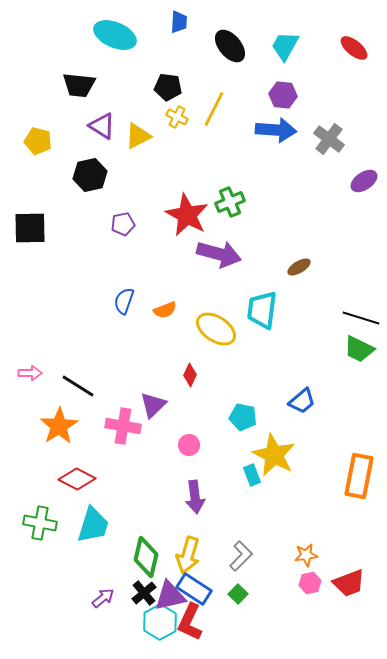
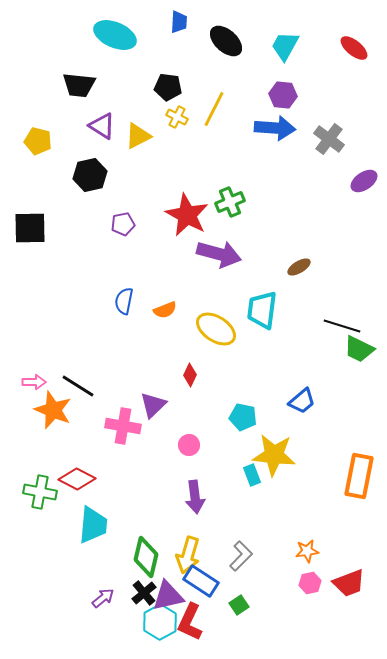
black ellipse at (230, 46): moved 4 px left, 5 px up; rotated 8 degrees counterclockwise
blue arrow at (276, 130): moved 1 px left, 2 px up
blue semicircle at (124, 301): rotated 8 degrees counterclockwise
black line at (361, 318): moved 19 px left, 8 px down
pink arrow at (30, 373): moved 4 px right, 9 px down
orange star at (59, 426): moved 6 px left, 16 px up; rotated 18 degrees counterclockwise
yellow star at (274, 455): rotated 21 degrees counterclockwise
green cross at (40, 523): moved 31 px up
cyan trapezoid at (93, 525): rotated 12 degrees counterclockwise
orange star at (306, 555): moved 1 px right, 4 px up
blue rectangle at (194, 589): moved 7 px right, 8 px up
green square at (238, 594): moved 1 px right, 11 px down; rotated 12 degrees clockwise
purple triangle at (170, 596): moved 2 px left
